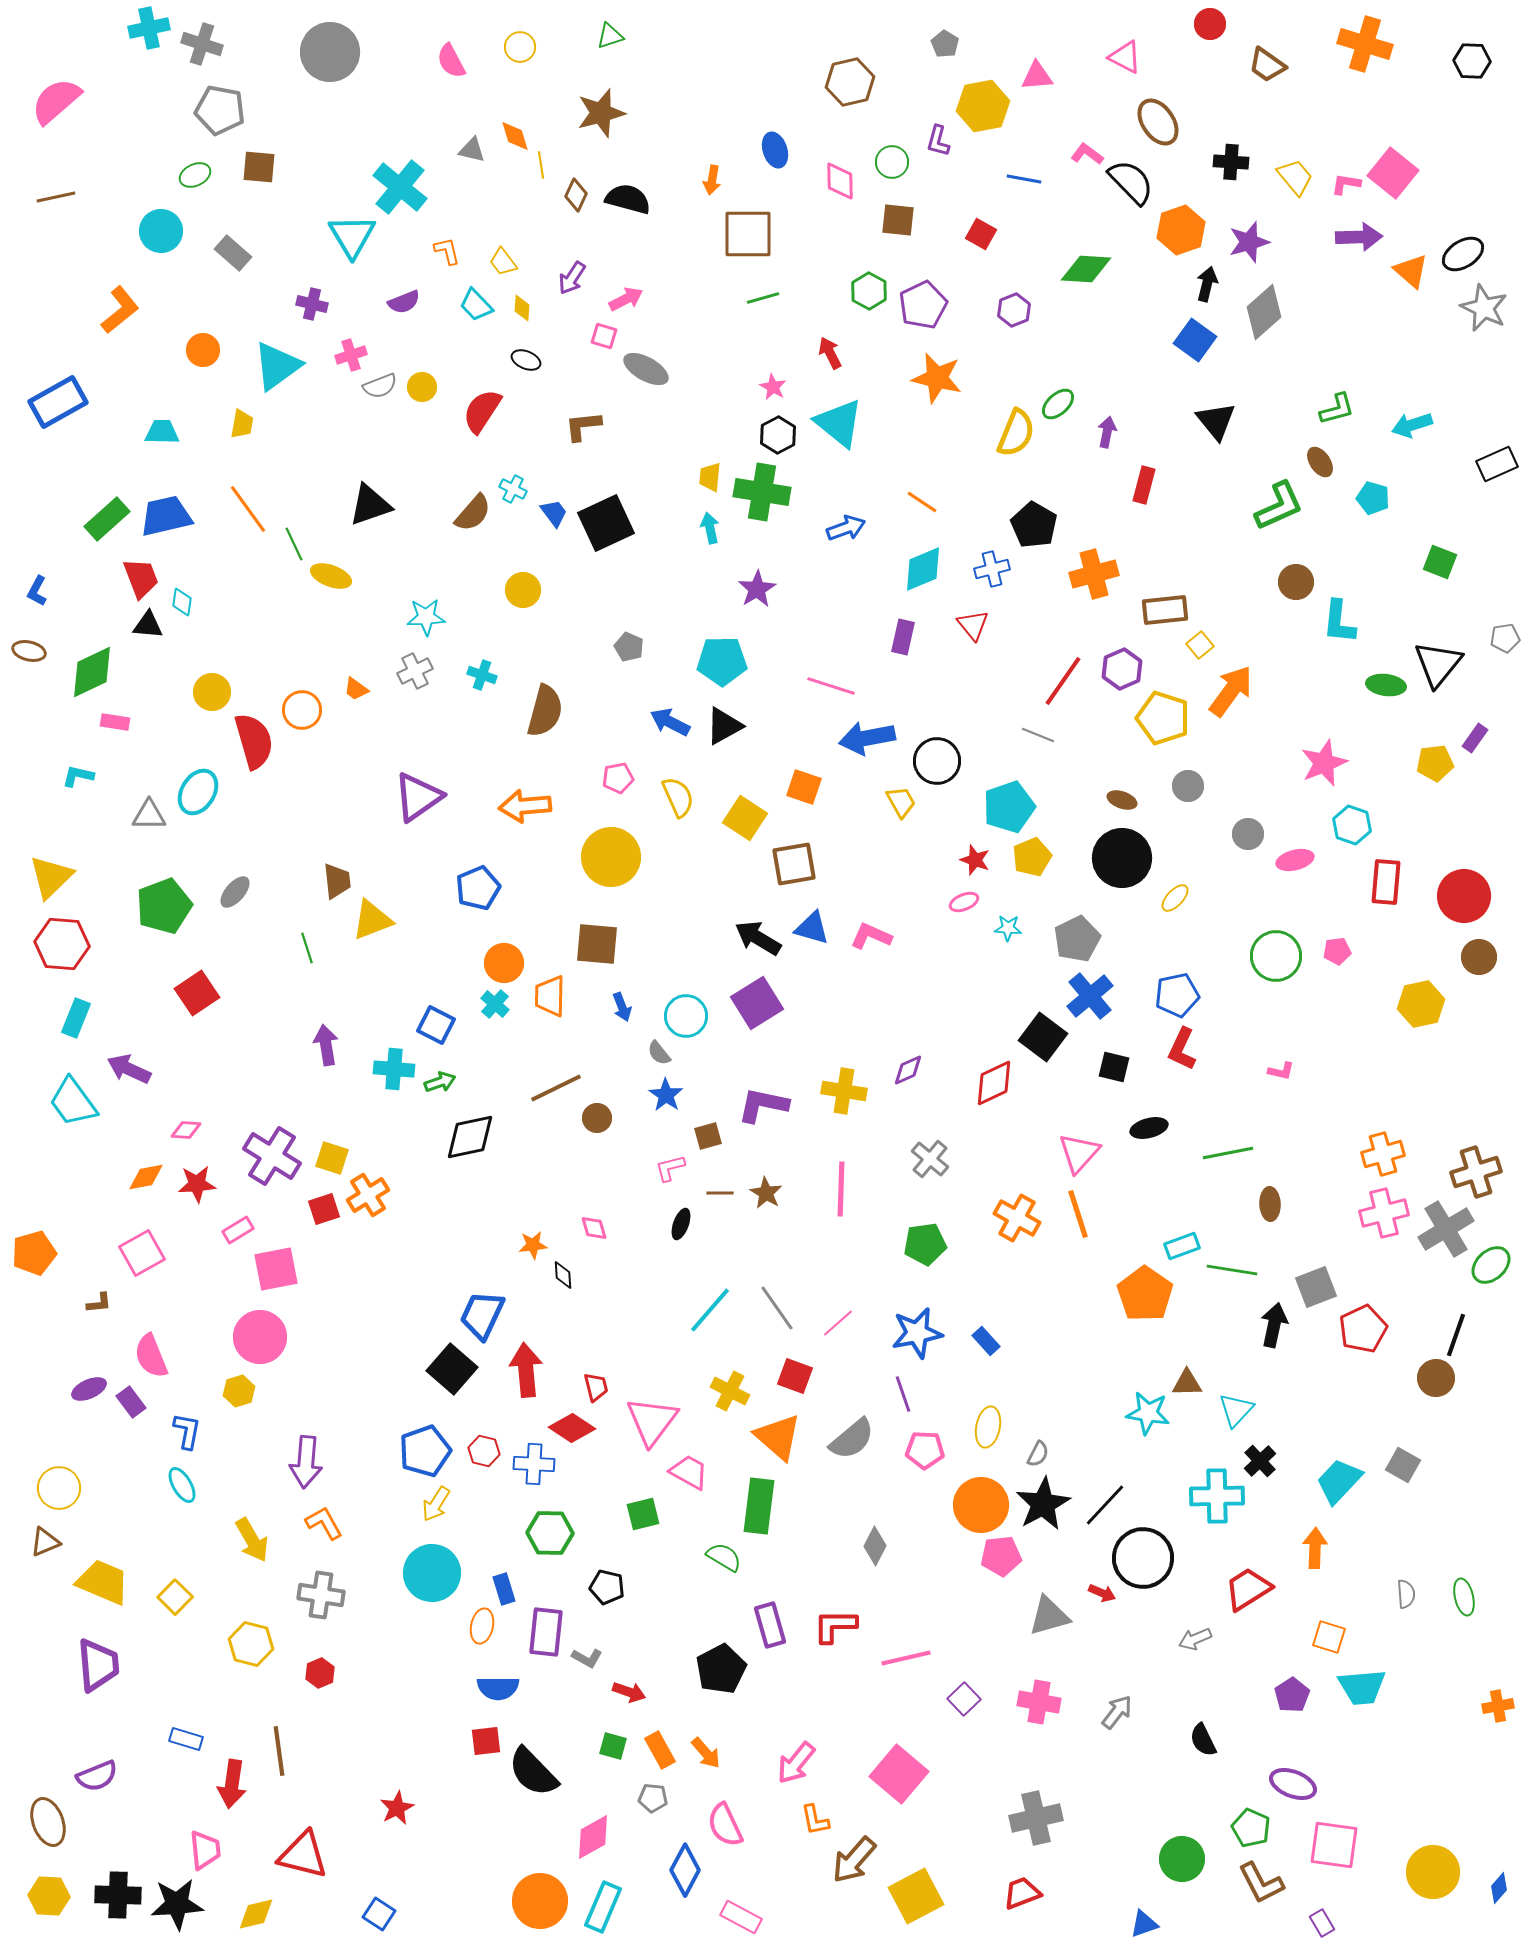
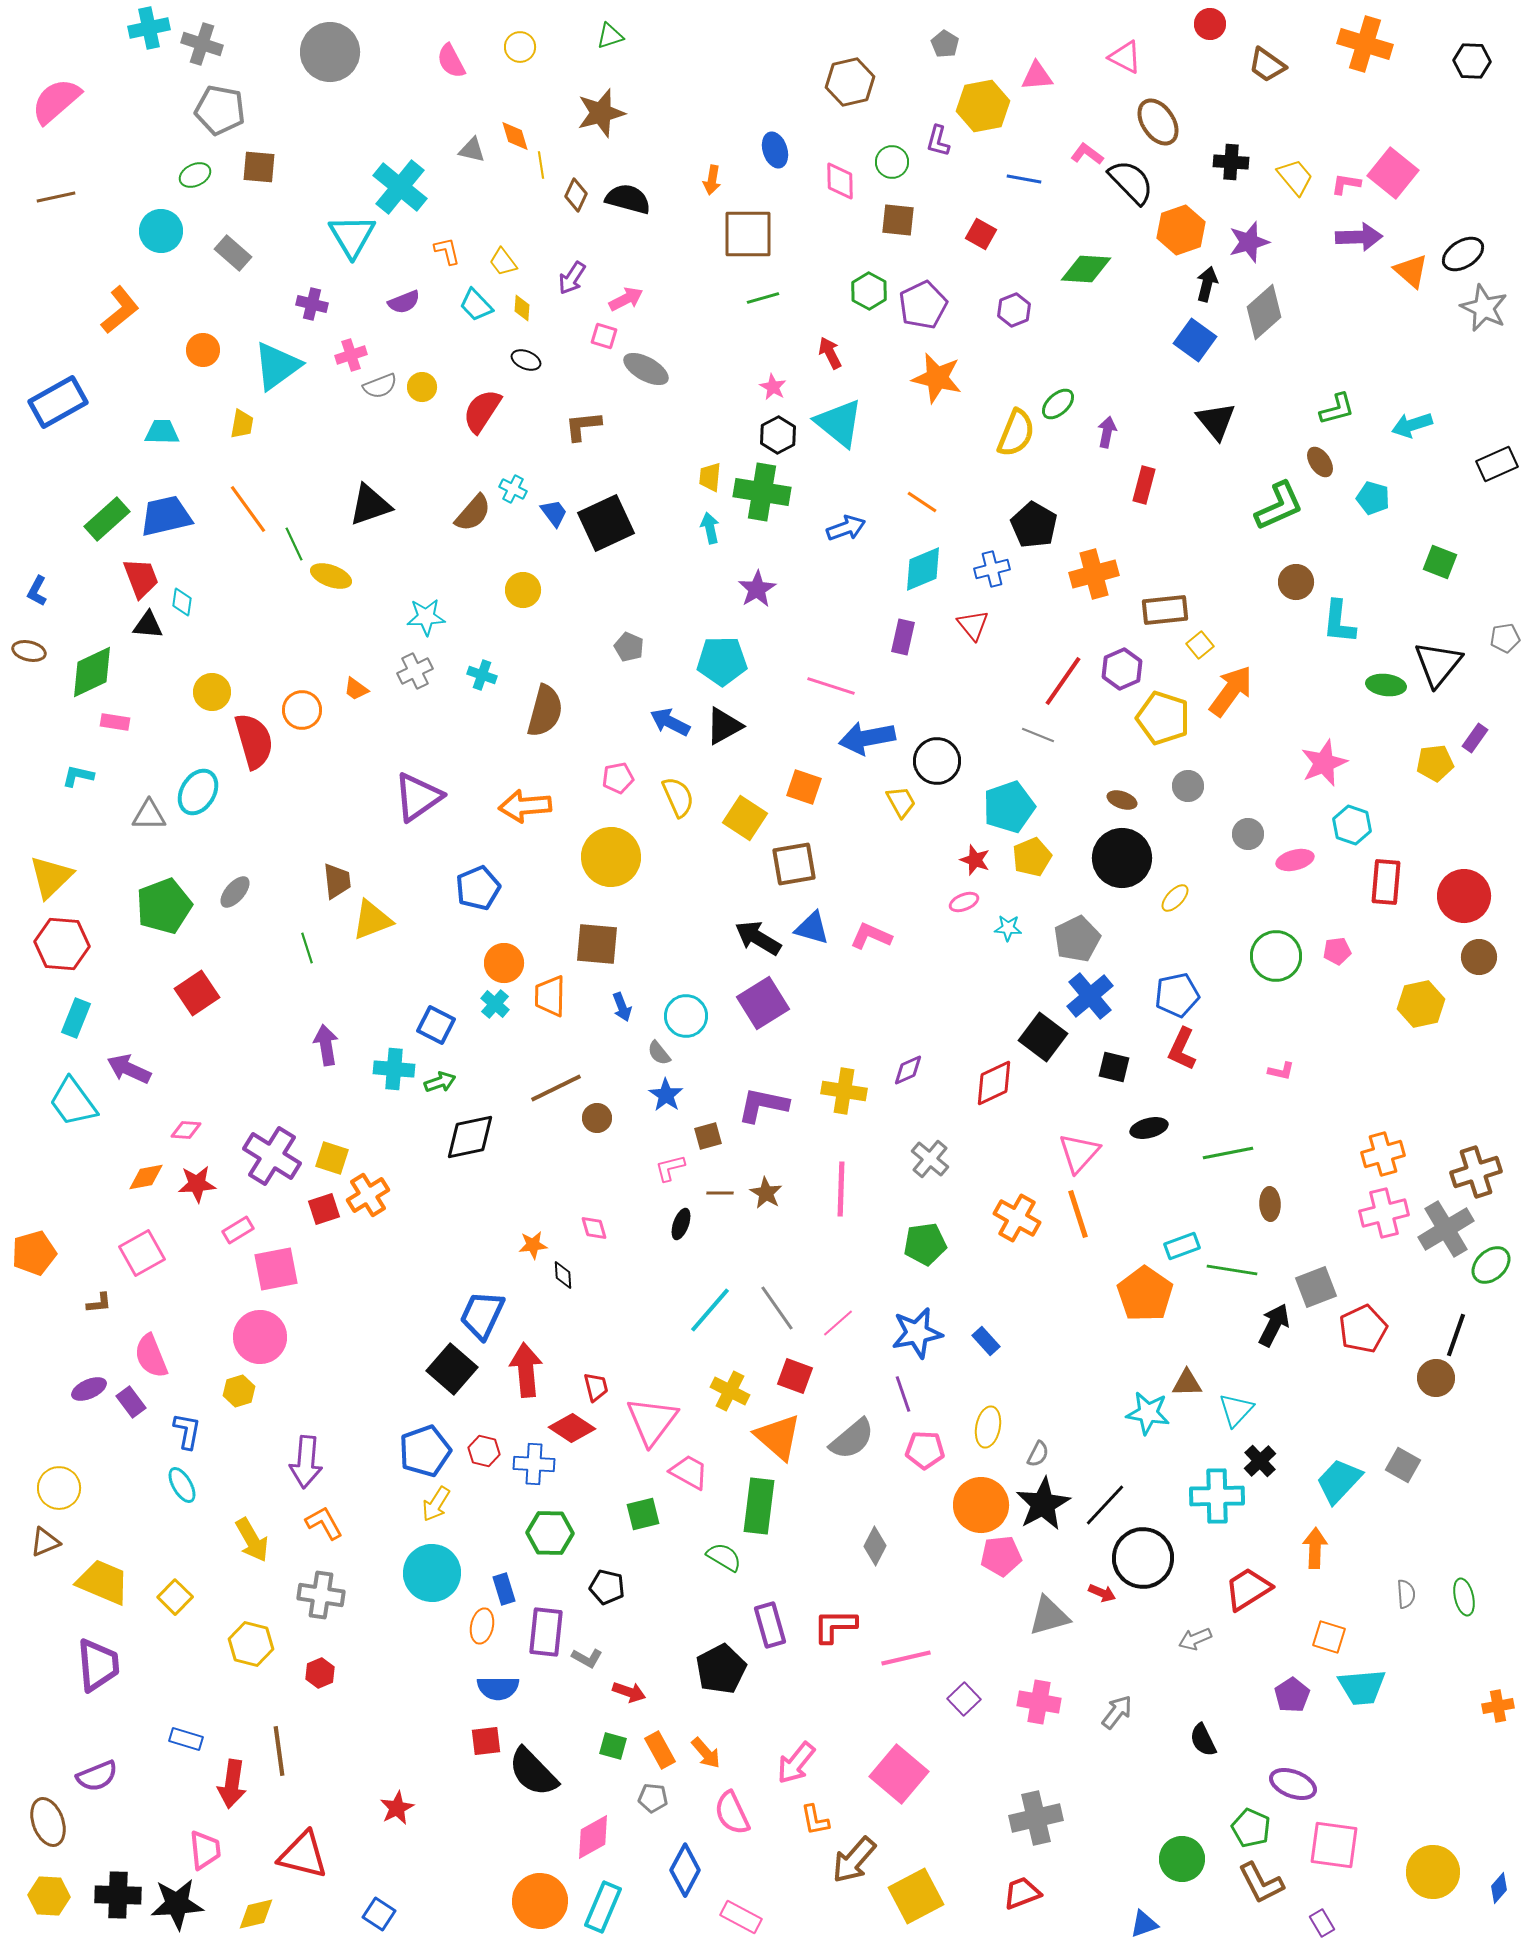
purple square at (757, 1003): moved 6 px right
black arrow at (1274, 1325): rotated 15 degrees clockwise
pink semicircle at (725, 1825): moved 7 px right, 12 px up
